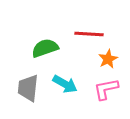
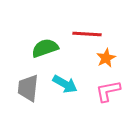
red line: moved 2 px left
orange star: moved 2 px left, 1 px up
pink L-shape: moved 2 px right, 2 px down
